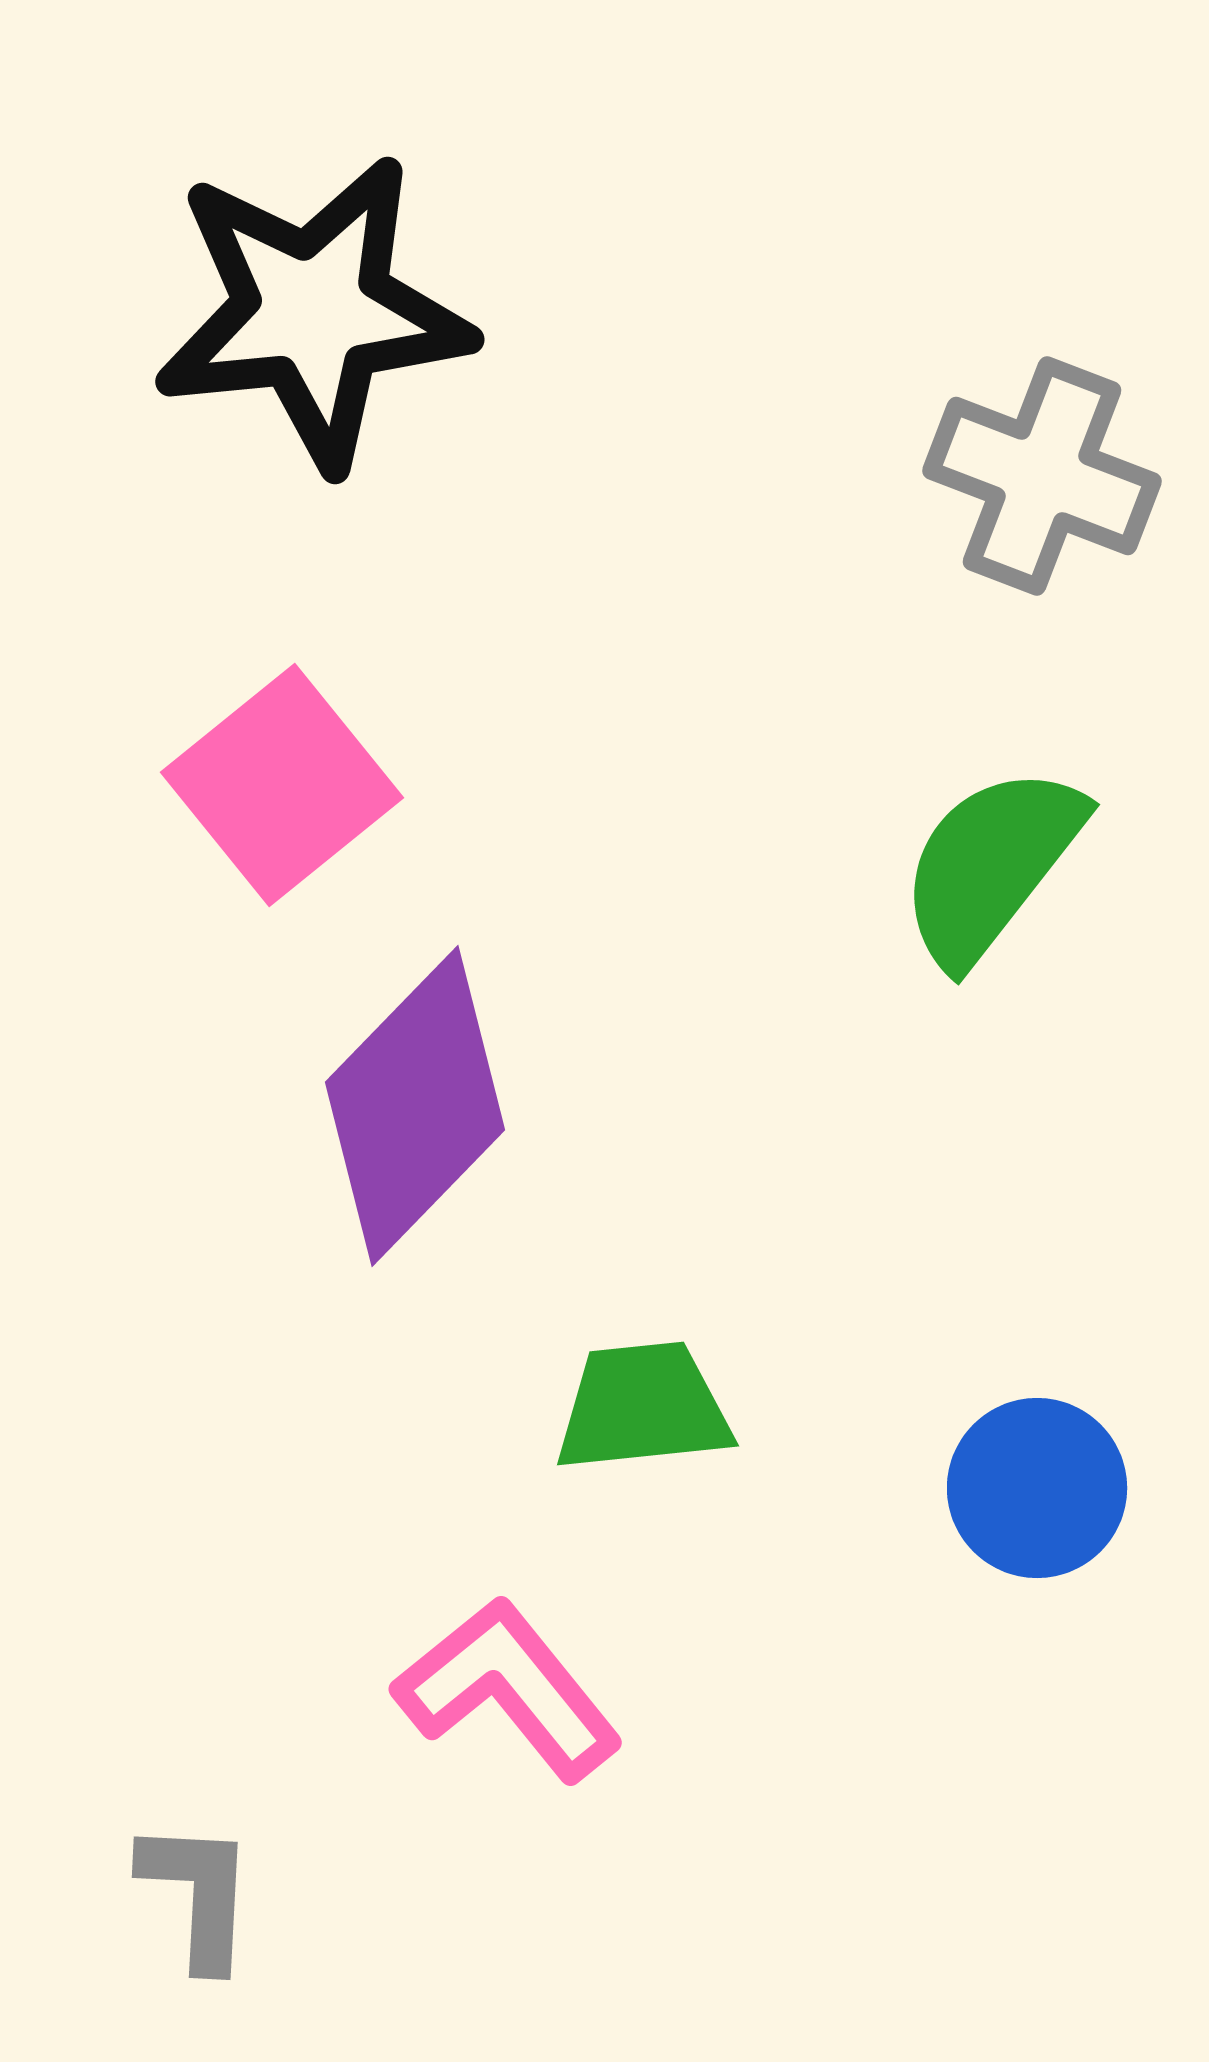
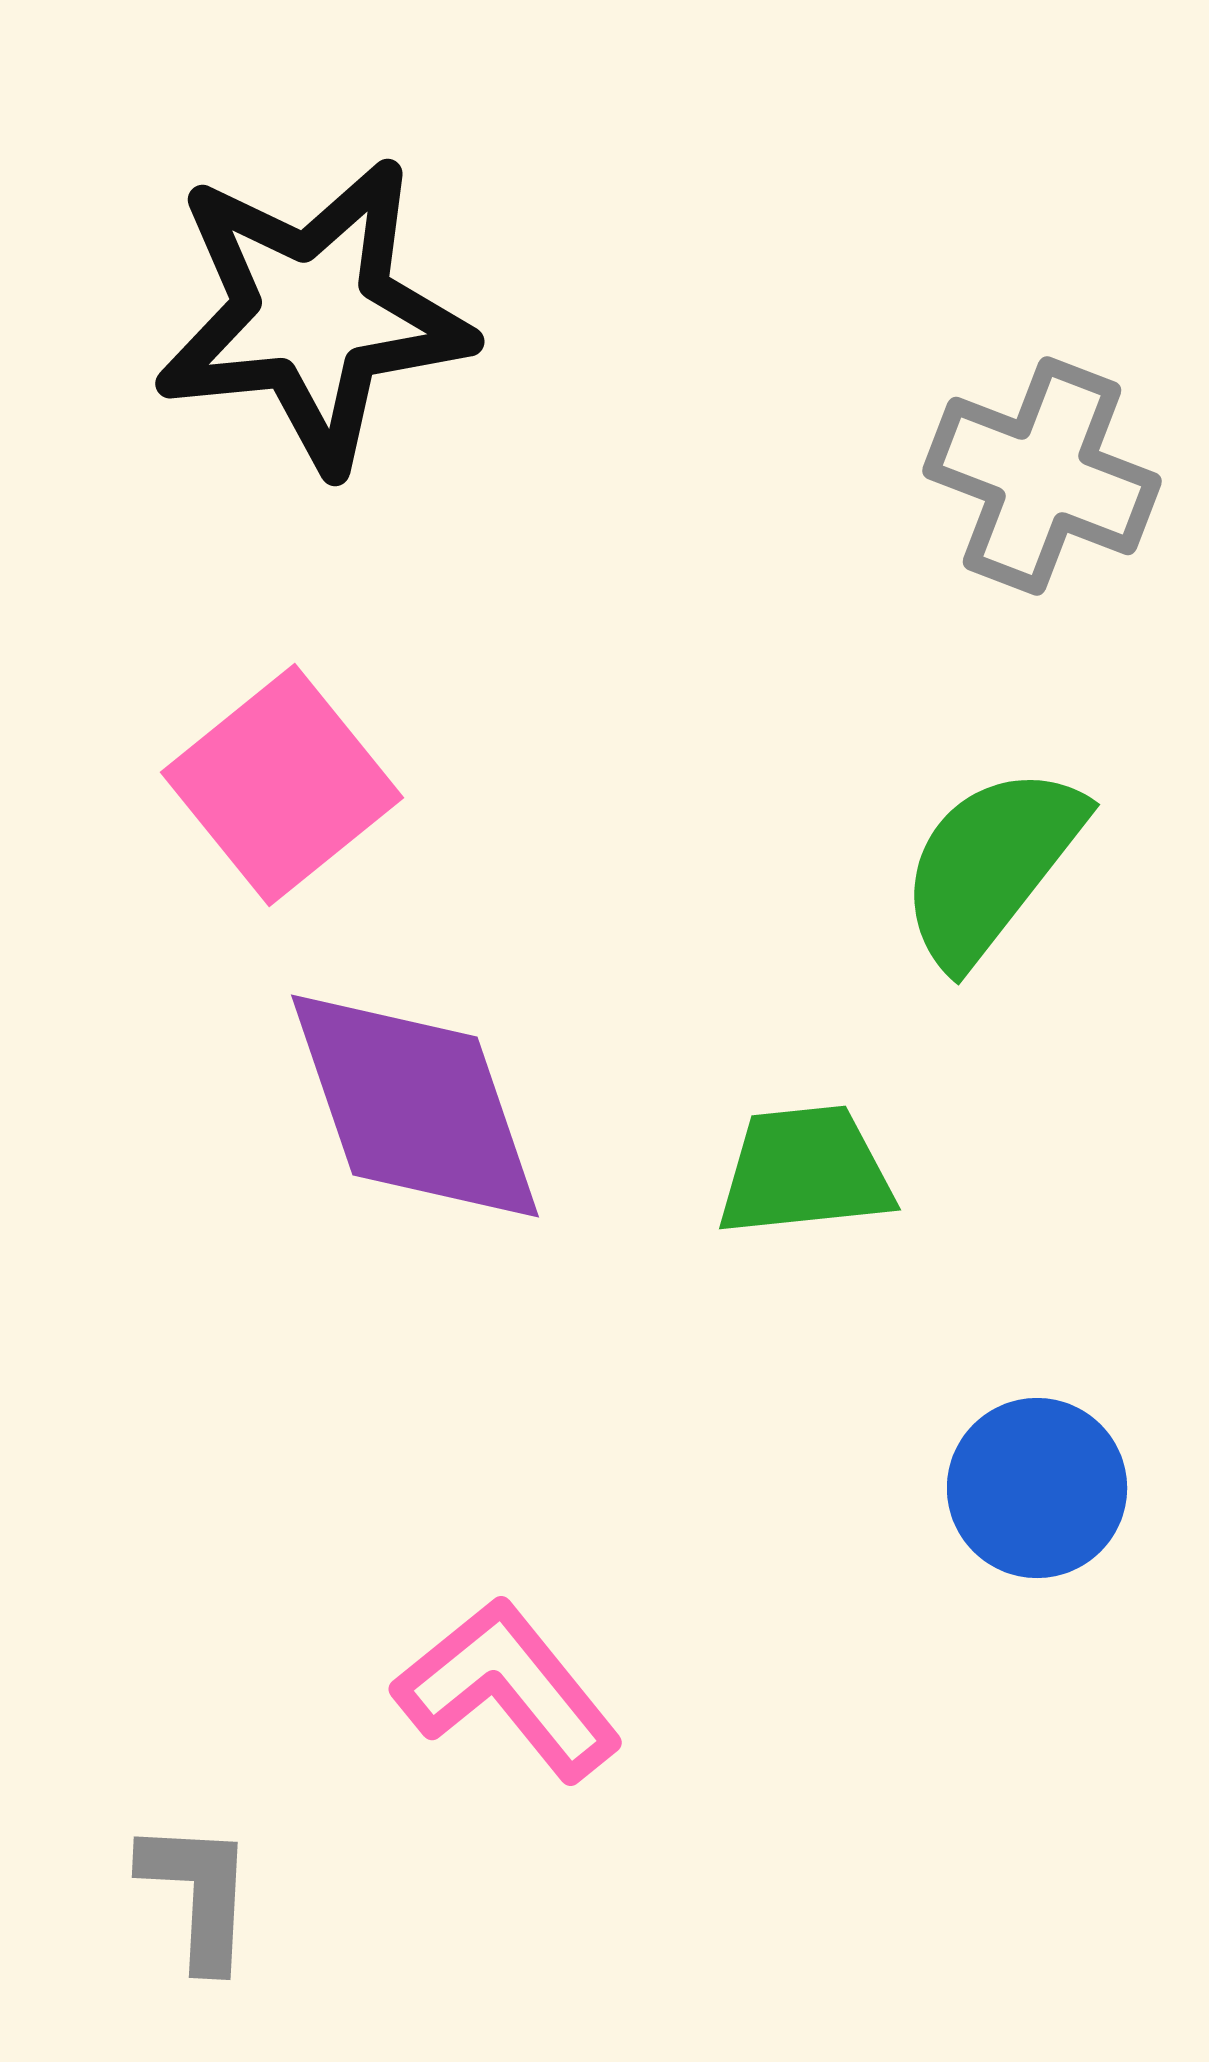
black star: moved 2 px down
purple diamond: rotated 63 degrees counterclockwise
green trapezoid: moved 162 px right, 236 px up
